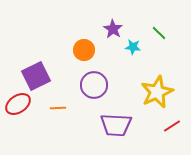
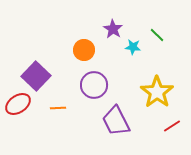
green line: moved 2 px left, 2 px down
purple square: rotated 20 degrees counterclockwise
yellow star: rotated 12 degrees counterclockwise
purple trapezoid: moved 4 px up; rotated 60 degrees clockwise
